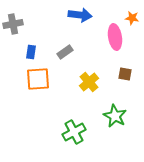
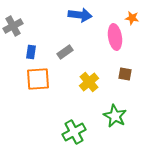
gray cross: moved 2 px down; rotated 18 degrees counterclockwise
